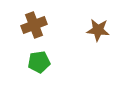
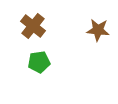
brown cross: moved 1 px left, 1 px down; rotated 30 degrees counterclockwise
